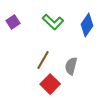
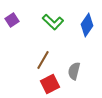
purple square: moved 1 px left, 2 px up
gray semicircle: moved 3 px right, 5 px down
red square: rotated 18 degrees clockwise
